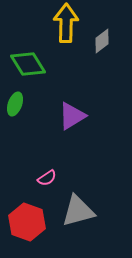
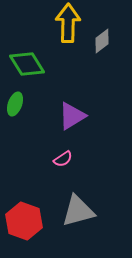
yellow arrow: moved 2 px right
green diamond: moved 1 px left
pink semicircle: moved 16 px right, 19 px up
red hexagon: moved 3 px left, 1 px up
